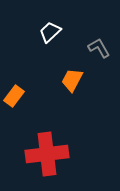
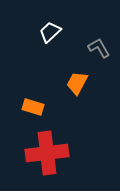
orange trapezoid: moved 5 px right, 3 px down
orange rectangle: moved 19 px right, 11 px down; rotated 70 degrees clockwise
red cross: moved 1 px up
